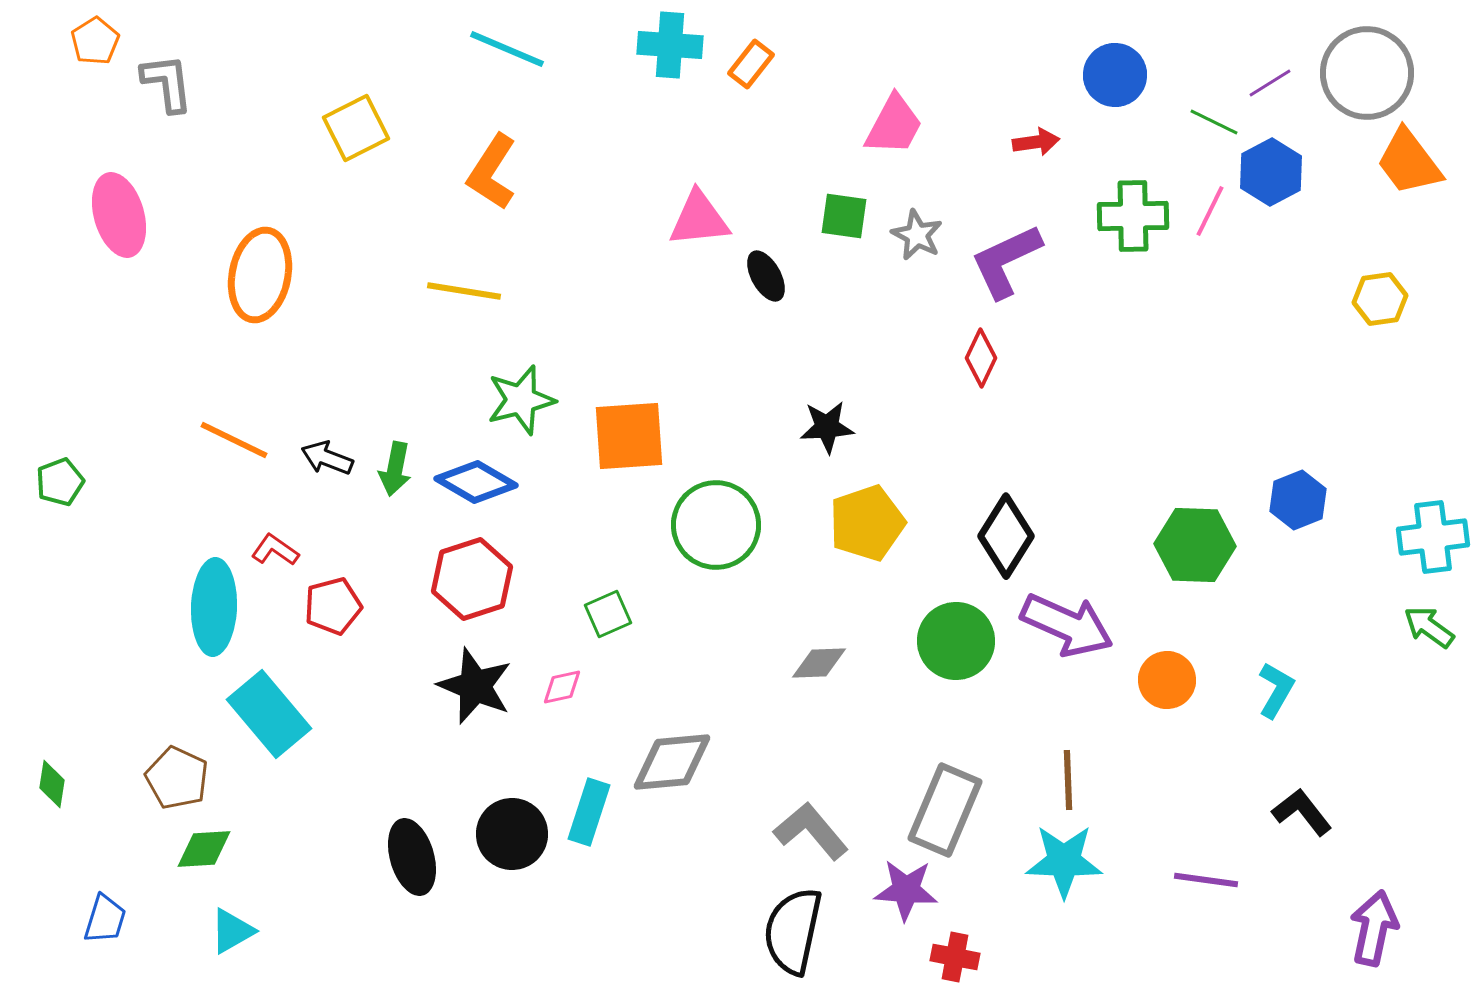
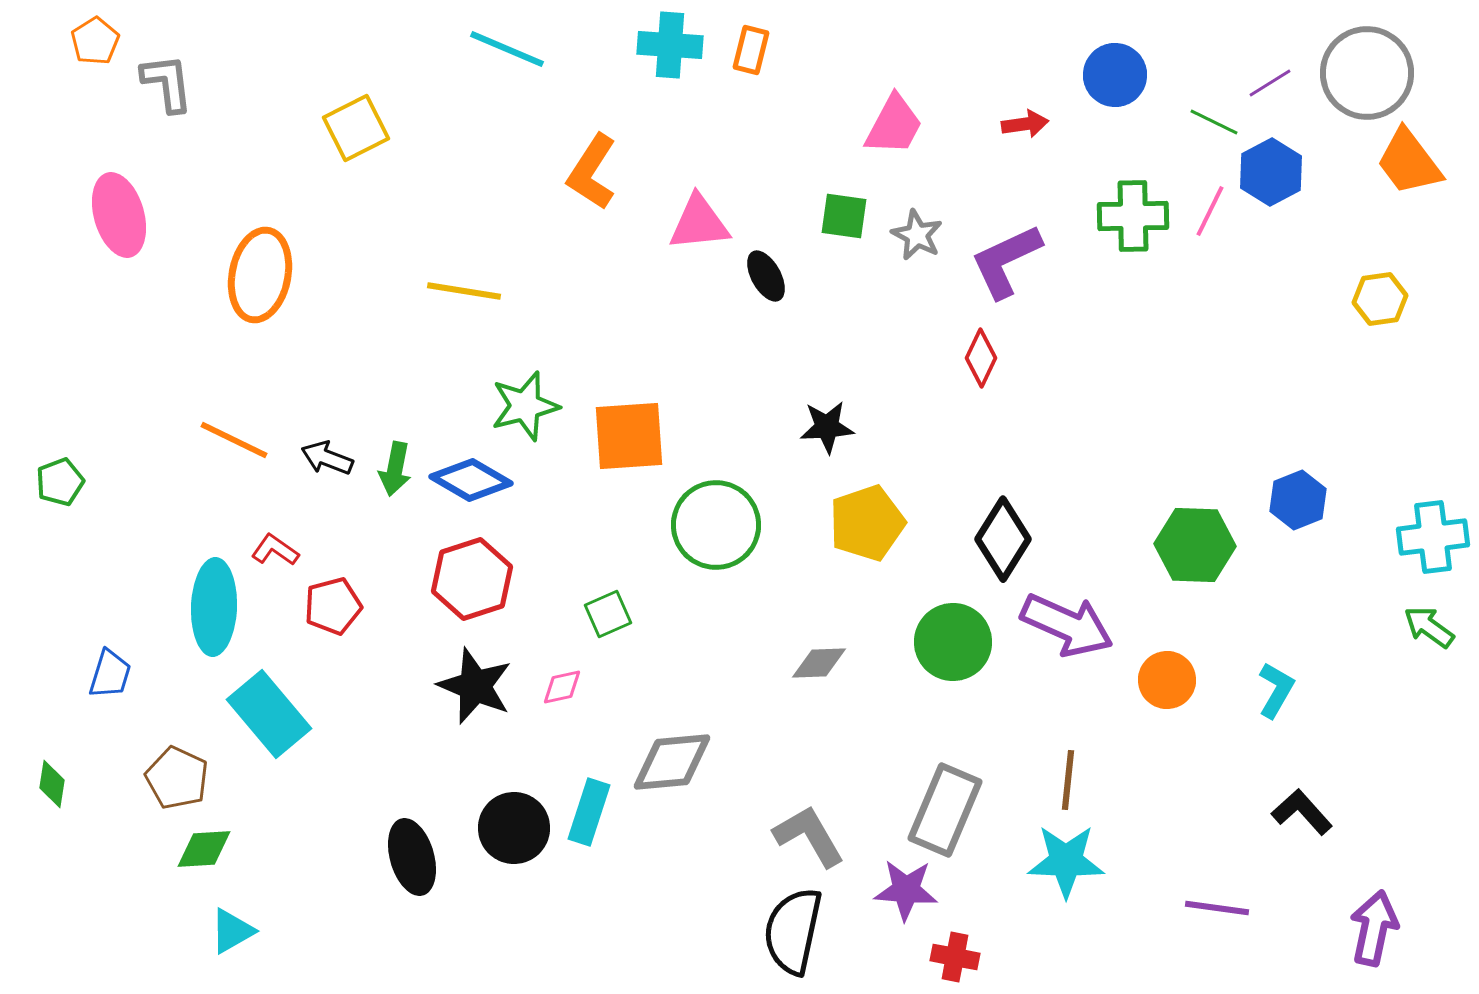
orange rectangle at (751, 64): moved 14 px up; rotated 24 degrees counterclockwise
red arrow at (1036, 142): moved 11 px left, 18 px up
orange L-shape at (492, 172): moved 100 px right
pink triangle at (699, 219): moved 4 px down
green star at (521, 400): moved 4 px right, 6 px down
blue diamond at (476, 482): moved 5 px left, 2 px up
black diamond at (1006, 536): moved 3 px left, 3 px down
green circle at (956, 641): moved 3 px left, 1 px down
brown line at (1068, 780): rotated 8 degrees clockwise
black L-shape at (1302, 812): rotated 4 degrees counterclockwise
gray L-shape at (811, 831): moved 2 px left, 5 px down; rotated 10 degrees clockwise
black circle at (512, 834): moved 2 px right, 6 px up
cyan star at (1064, 861): moved 2 px right
purple line at (1206, 880): moved 11 px right, 28 px down
blue trapezoid at (105, 919): moved 5 px right, 245 px up
